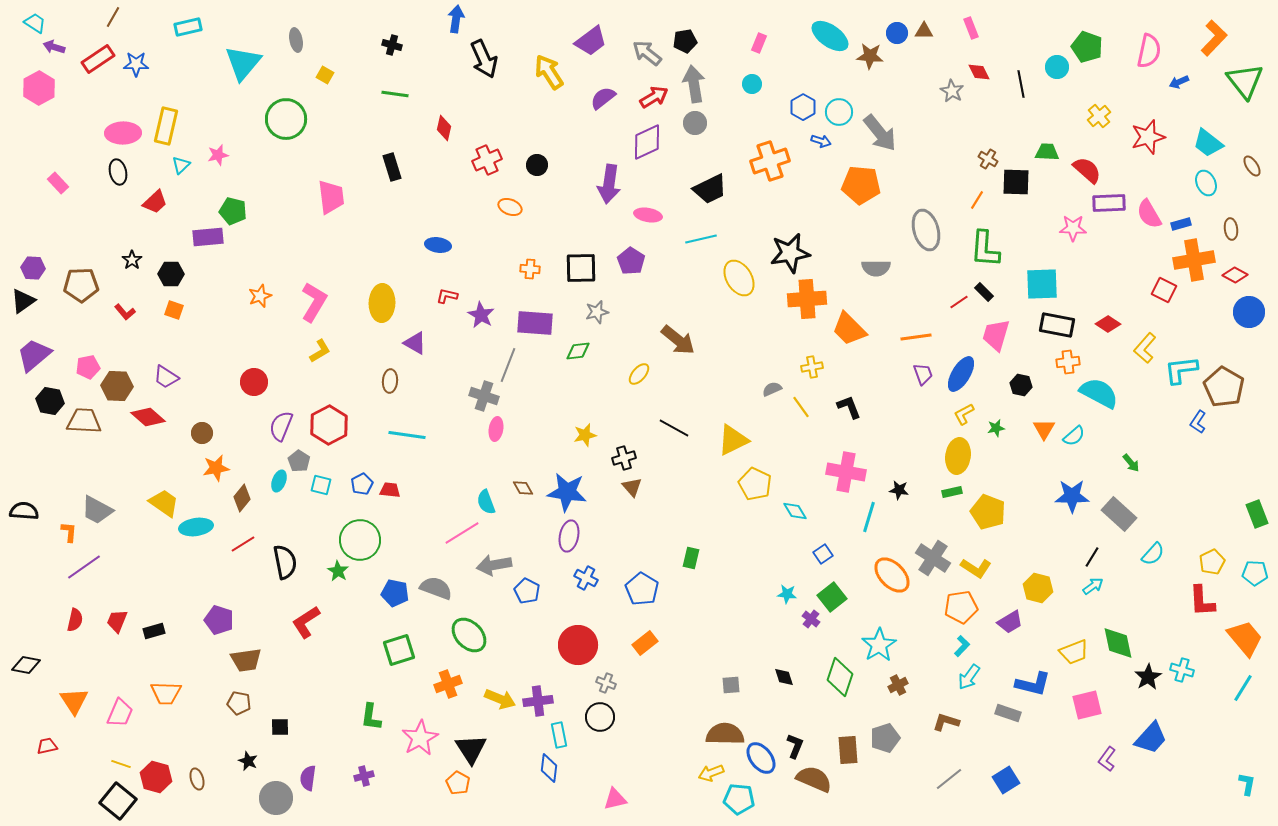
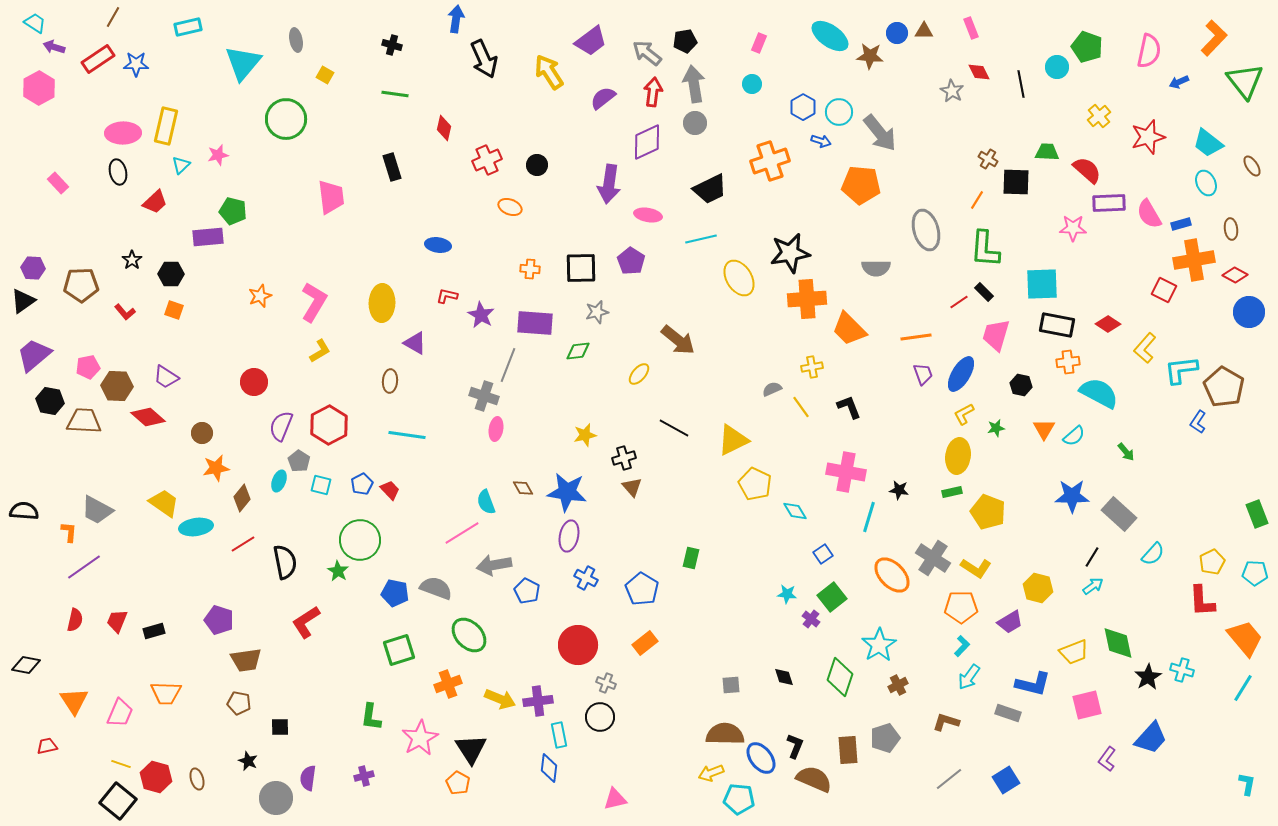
red arrow at (654, 97): moved 1 px left, 5 px up; rotated 52 degrees counterclockwise
green arrow at (1131, 463): moved 5 px left, 11 px up
red trapezoid at (390, 490): rotated 40 degrees clockwise
orange pentagon at (961, 607): rotated 8 degrees clockwise
